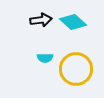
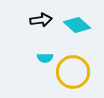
cyan diamond: moved 4 px right, 3 px down
yellow circle: moved 3 px left, 3 px down
